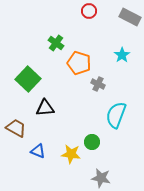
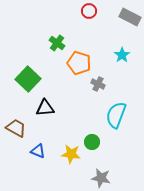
green cross: moved 1 px right
